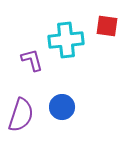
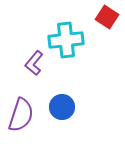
red square: moved 9 px up; rotated 25 degrees clockwise
purple L-shape: moved 2 px right, 3 px down; rotated 125 degrees counterclockwise
